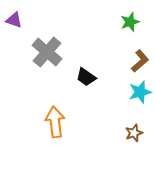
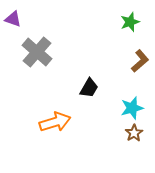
purple triangle: moved 1 px left, 1 px up
gray cross: moved 10 px left
black trapezoid: moved 3 px right, 11 px down; rotated 95 degrees counterclockwise
cyan star: moved 8 px left, 16 px down
orange arrow: rotated 80 degrees clockwise
brown star: rotated 12 degrees counterclockwise
